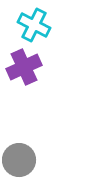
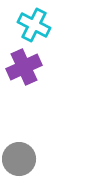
gray circle: moved 1 px up
